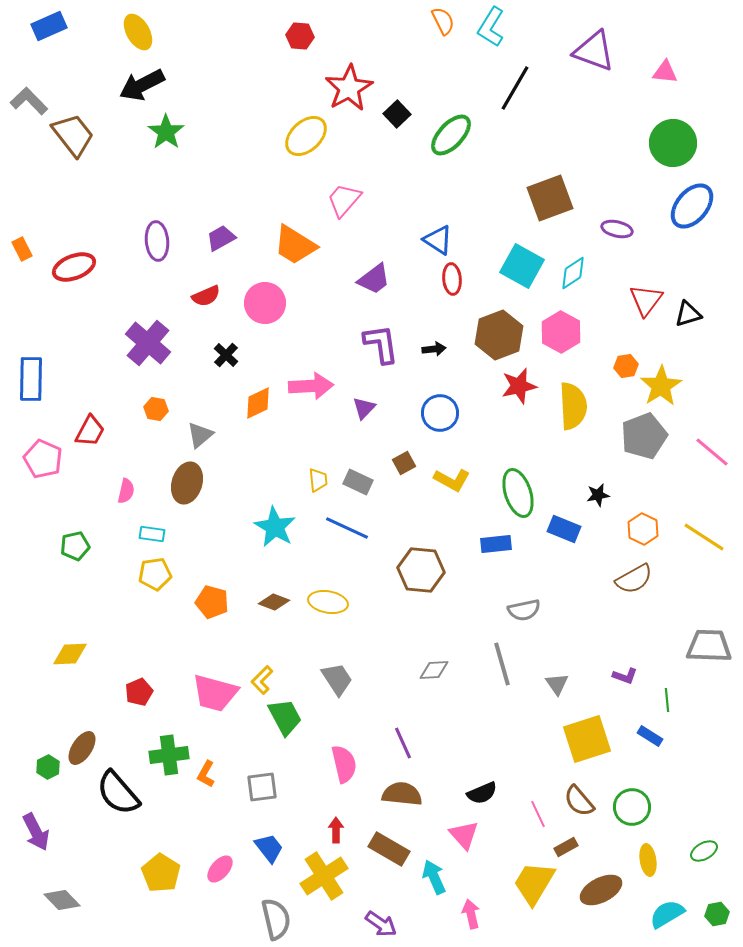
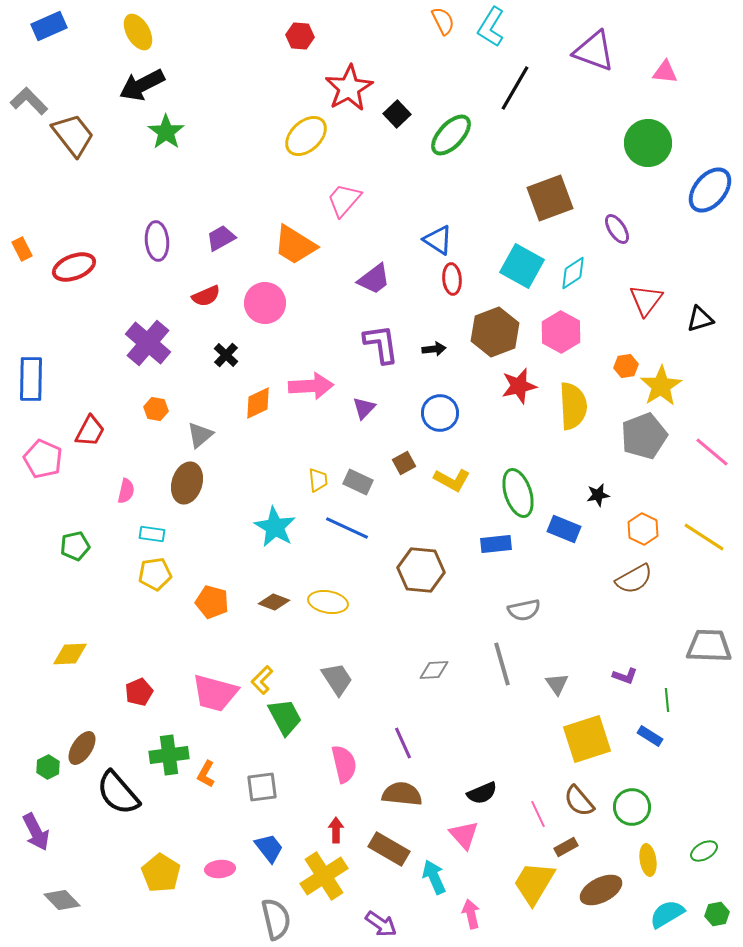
green circle at (673, 143): moved 25 px left
blue ellipse at (692, 206): moved 18 px right, 16 px up
purple ellipse at (617, 229): rotated 44 degrees clockwise
black triangle at (688, 314): moved 12 px right, 5 px down
brown hexagon at (499, 335): moved 4 px left, 3 px up
pink ellipse at (220, 869): rotated 44 degrees clockwise
